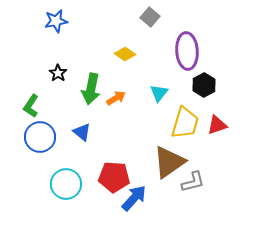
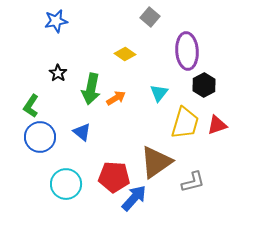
brown triangle: moved 13 px left
